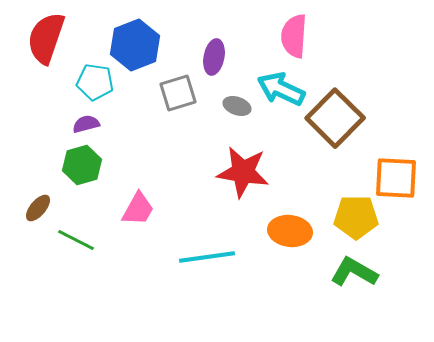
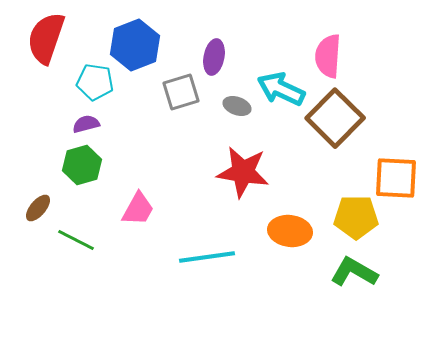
pink semicircle: moved 34 px right, 20 px down
gray square: moved 3 px right, 1 px up
